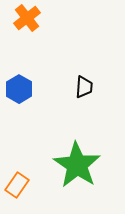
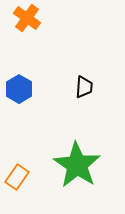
orange cross: rotated 16 degrees counterclockwise
orange rectangle: moved 8 px up
